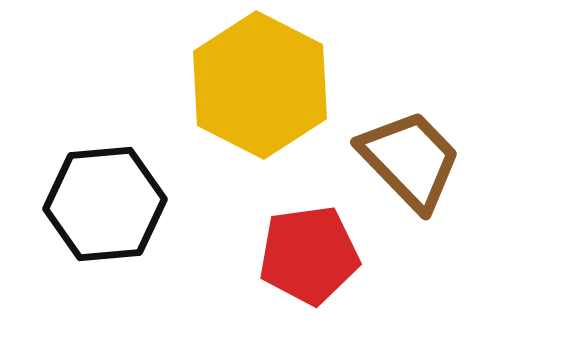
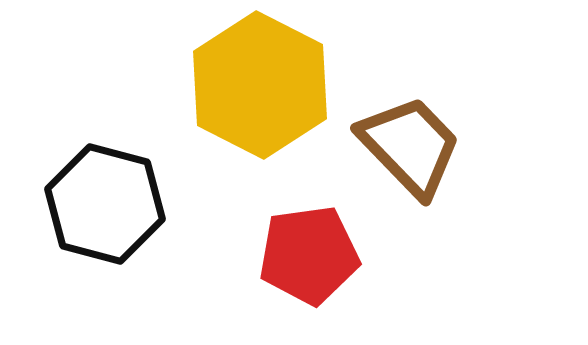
brown trapezoid: moved 14 px up
black hexagon: rotated 20 degrees clockwise
